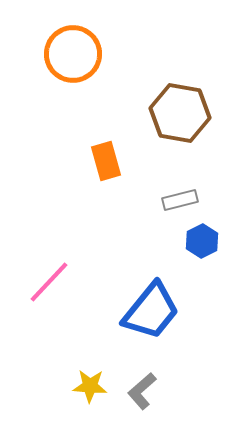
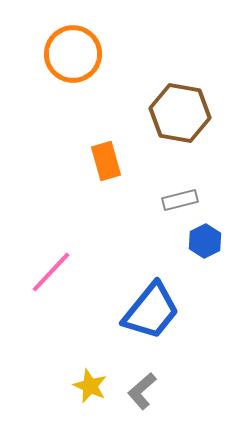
blue hexagon: moved 3 px right
pink line: moved 2 px right, 10 px up
yellow star: rotated 20 degrees clockwise
